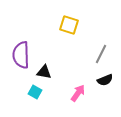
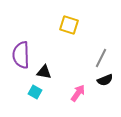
gray line: moved 4 px down
